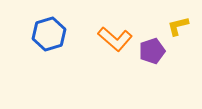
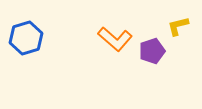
blue hexagon: moved 23 px left, 4 px down
